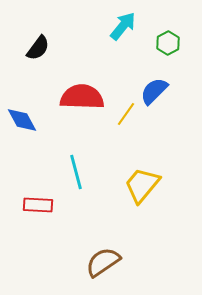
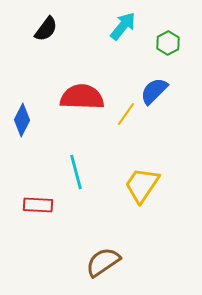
black semicircle: moved 8 px right, 19 px up
blue diamond: rotated 56 degrees clockwise
yellow trapezoid: rotated 6 degrees counterclockwise
